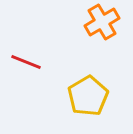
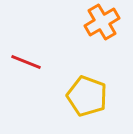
yellow pentagon: moved 1 px left; rotated 21 degrees counterclockwise
